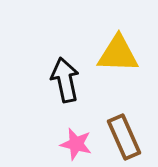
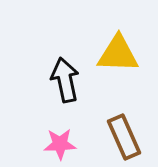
pink star: moved 16 px left; rotated 16 degrees counterclockwise
